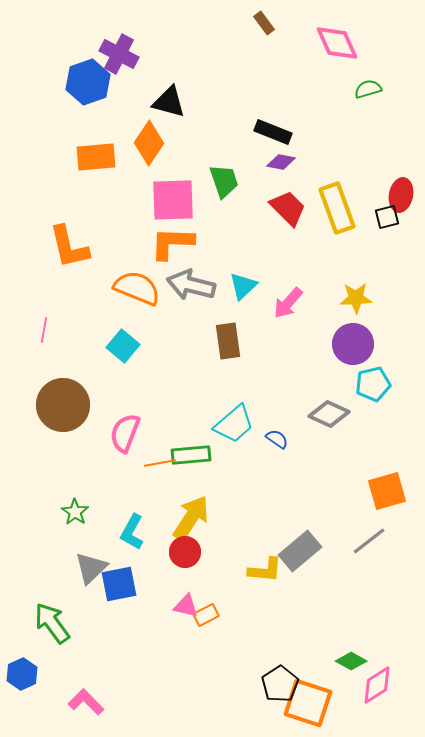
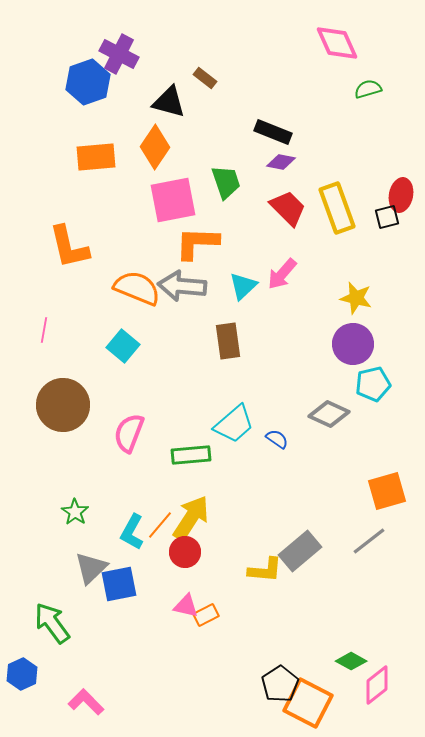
brown rectangle at (264, 23): moved 59 px left, 55 px down; rotated 15 degrees counterclockwise
orange diamond at (149, 143): moved 6 px right, 4 px down
green trapezoid at (224, 181): moved 2 px right, 1 px down
pink square at (173, 200): rotated 9 degrees counterclockwise
orange L-shape at (172, 243): moved 25 px right
gray arrow at (191, 285): moved 9 px left, 1 px down; rotated 9 degrees counterclockwise
yellow star at (356, 298): rotated 16 degrees clockwise
pink arrow at (288, 303): moved 6 px left, 29 px up
pink semicircle at (125, 433): moved 4 px right
orange line at (160, 463): moved 62 px down; rotated 40 degrees counterclockwise
pink diamond at (377, 685): rotated 6 degrees counterclockwise
orange square at (308, 703): rotated 9 degrees clockwise
